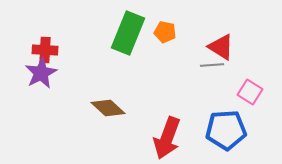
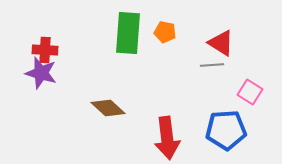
green rectangle: rotated 18 degrees counterclockwise
red triangle: moved 4 px up
purple star: rotated 28 degrees counterclockwise
red arrow: rotated 27 degrees counterclockwise
